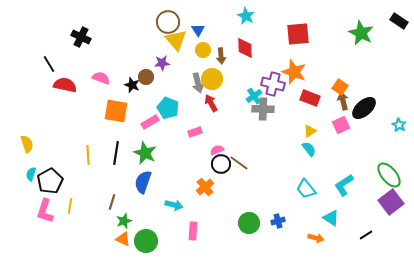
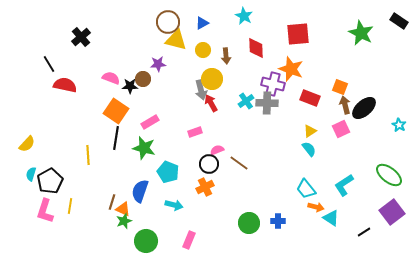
cyan star at (246, 16): moved 2 px left
blue triangle at (198, 30): moved 4 px right, 7 px up; rotated 32 degrees clockwise
black cross at (81, 37): rotated 24 degrees clockwise
yellow triangle at (176, 40): rotated 35 degrees counterclockwise
red diamond at (245, 48): moved 11 px right
brown arrow at (221, 56): moved 5 px right
purple star at (162, 63): moved 4 px left, 1 px down
orange star at (294, 72): moved 3 px left, 3 px up
brown circle at (146, 77): moved 3 px left, 2 px down
pink semicircle at (101, 78): moved 10 px right
gray arrow at (198, 83): moved 3 px right, 7 px down
black star at (132, 85): moved 2 px left, 1 px down; rotated 21 degrees counterclockwise
orange square at (340, 87): rotated 14 degrees counterclockwise
cyan cross at (254, 96): moved 8 px left, 5 px down
brown arrow at (343, 101): moved 2 px right, 4 px down
cyan pentagon at (168, 108): moved 64 px down
gray cross at (263, 109): moved 4 px right, 6 px up
orange square at (116, 111): rotated 25 degrees clockwise
pink square at (341, 125): moved 4 px down
yellow semicircle at (27, 144): rotated 60 degrees clockwise
black line at (116, 153): moved 15 px up
green star at (145, 153): moved 1 px left, 5 px up; rotated 10 degrees counterclockwise
black circle at (221, 164): moved 12 px left
green ellipse at (389, 175): rotated 12 degrees counterclockwise
blue semicircle at (143, 182): moved 3 px left, 9 px down
orange cross at (205, 187): rotated 12 degrees clockwise
purple square at (391, 202): moved 1 px right, 10 px down
blue cross at (278, 221): rotated 16 degrees clockwise
pink rectangle at (193, 231): moved 4 px left, 9 px down; rotated 18 degrees clockwise
black line at (366, 235): moved 2 px left, 3 px up
orange arrow at (316, 238): moved 31 px up
orange triangle at (123, 239): moved 30 px up
